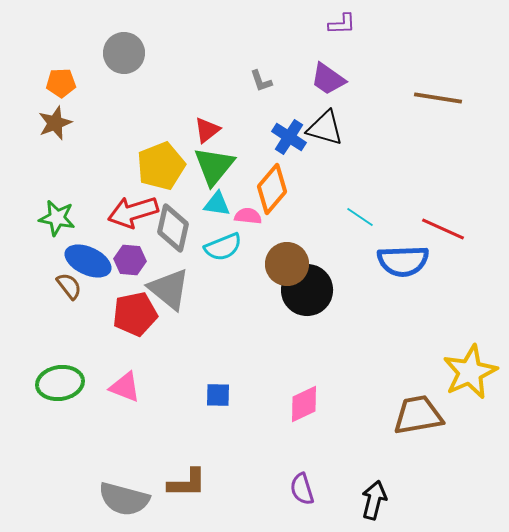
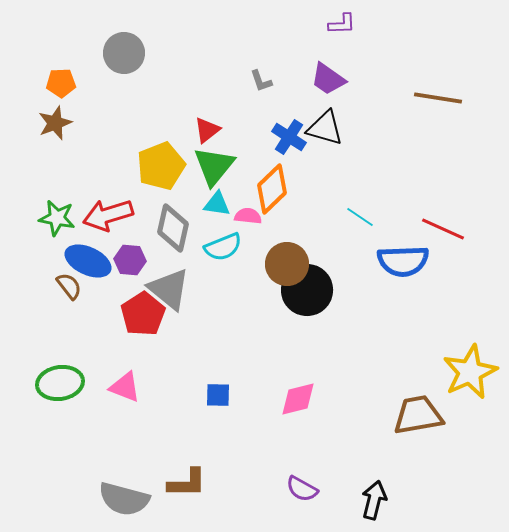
orange diamond: rotated 6 degrees clockwise
red arrow: moved 25 px left, 3 px down
red pentagon: moved 8 px right; rotated 21 degrees counterclockwise
pink diamond: moved 6 px left, 5 px up; rotated 12 degrees clockwise
purple semicircle: rotated 44 degrees counterclockwise
